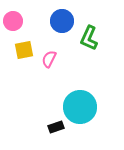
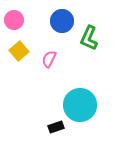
pink circle: moved 1 px right, 1 px up
yellow square: moved 5 px left, 1 px down; rotated 30 degrees counterclockwise
cyan circle: moved 2 px up
